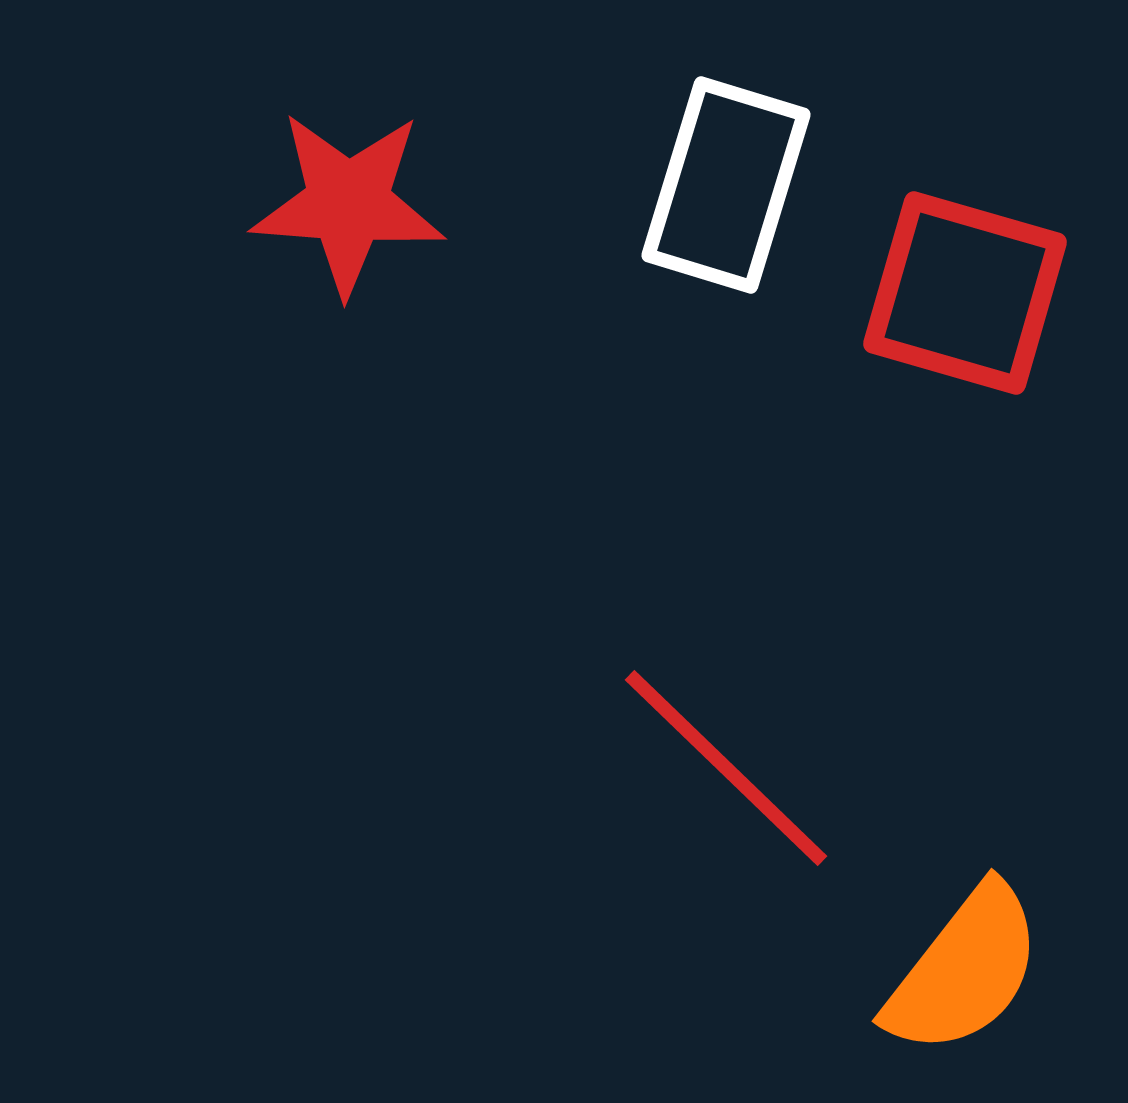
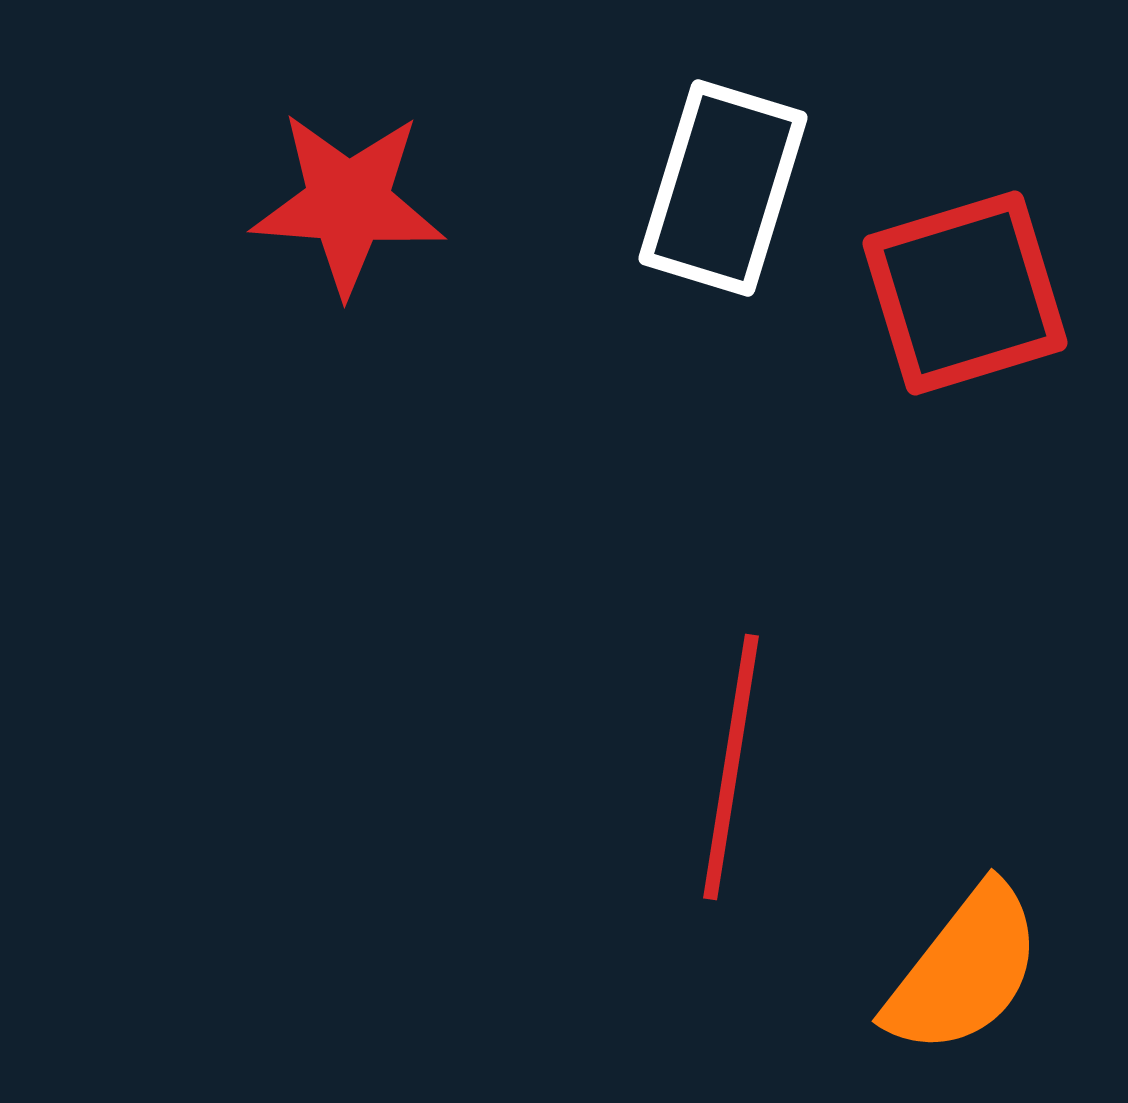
white rectangle: moved 3 px left, 3 px down
red square: rotated 33 degrees counterclockwise
red line: moved 5 px right, 1 px up; rotated 55 degrees clockwise
